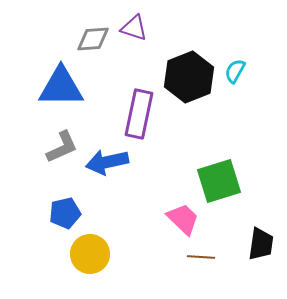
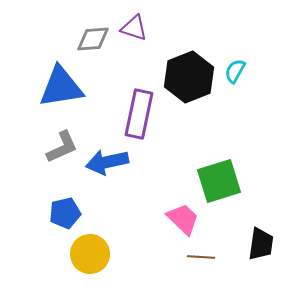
blue triangle: rotated 9 degrees counterclockwise
